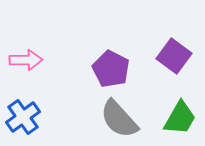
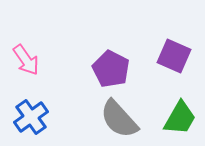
purple square: rotated 12 degrees counterclockwise
pink arrow: rotated 56 degrees clockwise
blue cross: moved 8 px right
